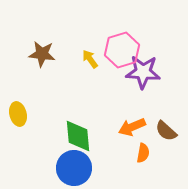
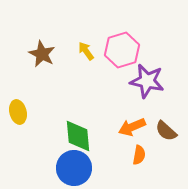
brown star: rotated 20 degrees clockwise
yellow arrow: moved 4 px left, 8 px up
purple star: moved 4 px right, 9 px down; rotated 8 degrees clockwise
yellow ellipse: moved 2 px up
orange semicircle: moved 4 px left, 2 px down
